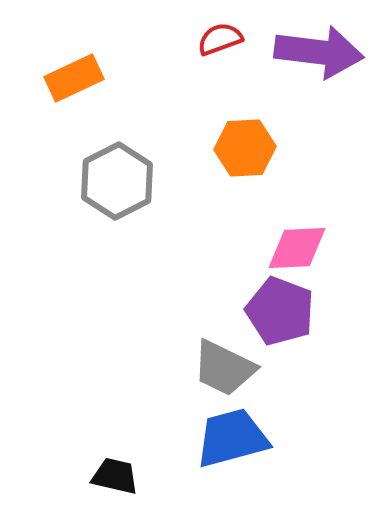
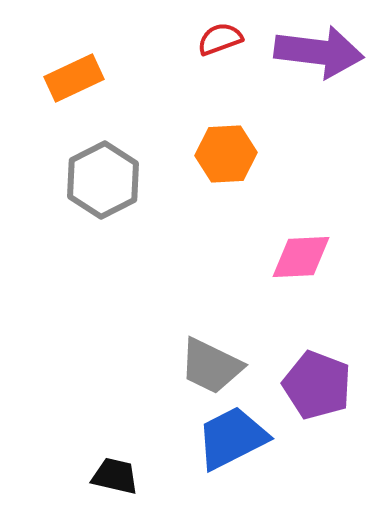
orange hexagon: moved 19 px left, 6 px down
gray hexagon: moved 14 px left, 1 px up
pink diamond: moved 4 px right, 9 px down
purple pentagon: moved 37 px right, 74 px down
gray trapezoid: moved 13 px left, 2 px up
blue trapezoid: rotated 12 degrees counterclockwise
